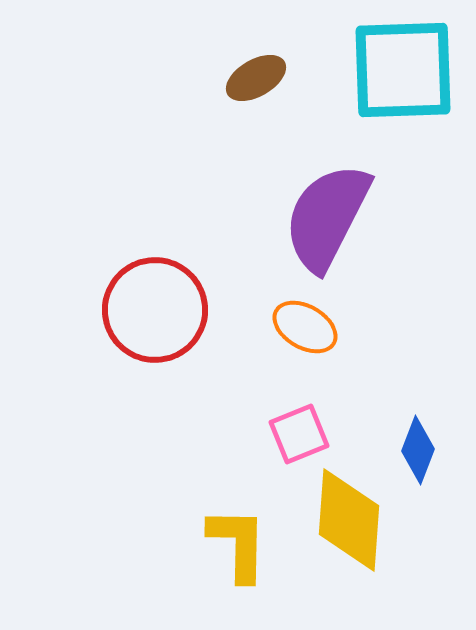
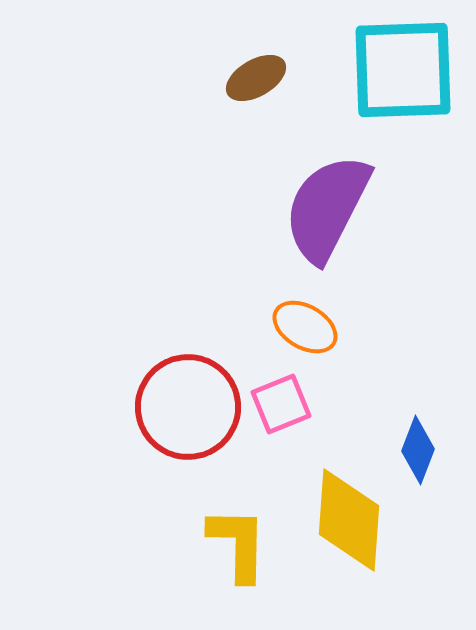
purple semicircle: moved 9 px up
red circle: moved 33 px right, 97 px down
pink square: moved 18 px left, 30 px up
